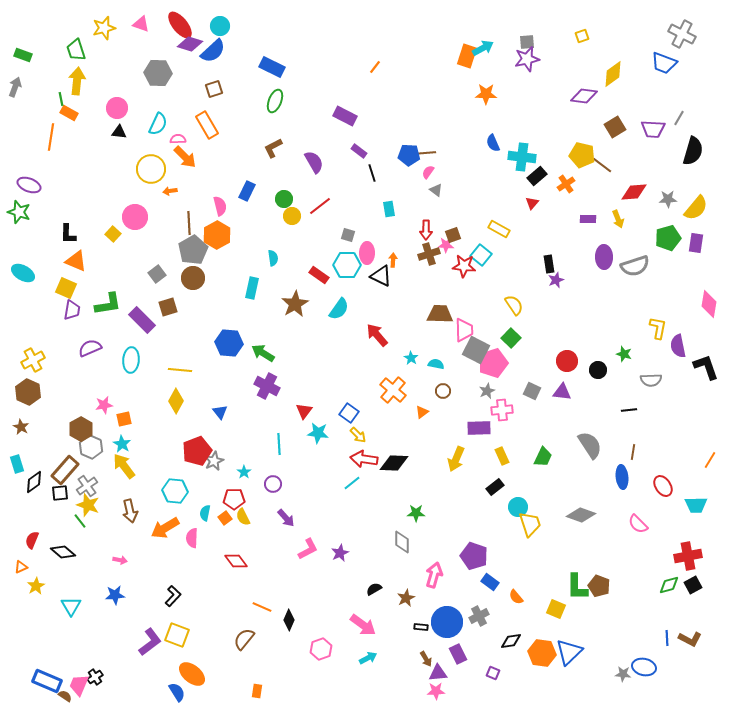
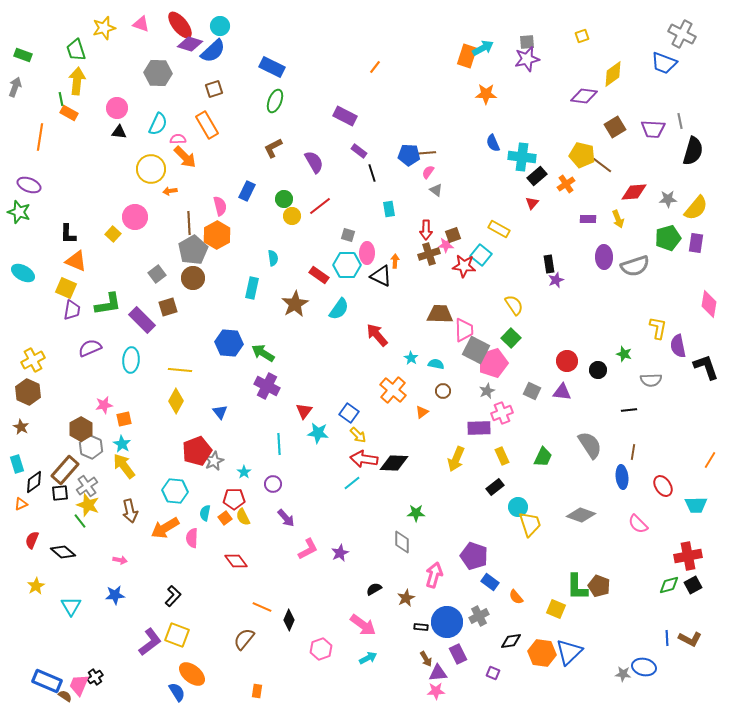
gray line at (679, 118): moved 1 px right, 3 px down; rotated 42 degrees counterclockwise
orange line at (51, 137): moved 11 px left
orange arrow at (393, 260): moved 2 px right, 1 px down
pink cross at (502, 410): moved 3 px down; rotated 15 degrees counterclockwise
orange triangle at (21, 567): moved 63 px up
